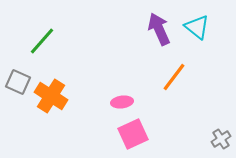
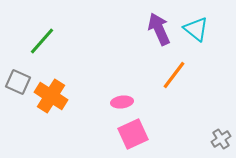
cyan triangle: moved 1 px left, 2 px down
orange line: moved 2 px up
